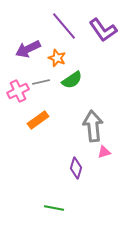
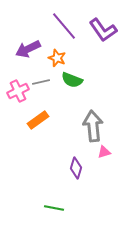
green semicircle: rotated 55 degrees clockwise
